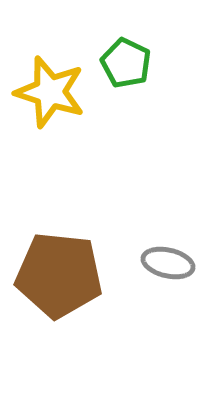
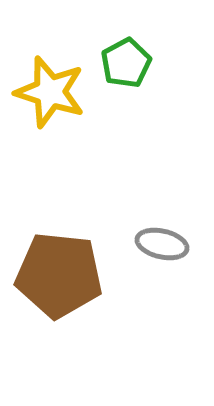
green pentagon: rotated 18 degrees clockwise
gray ellipse: moved 6 px left, 19 px up
